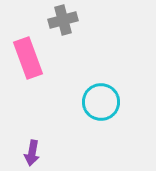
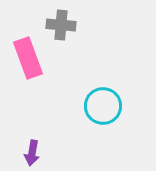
gray cross: moved 2 px left, 5 px down; rotated 20 degrees clockwise
cyan circle: moved 2 px right, 4 px down
